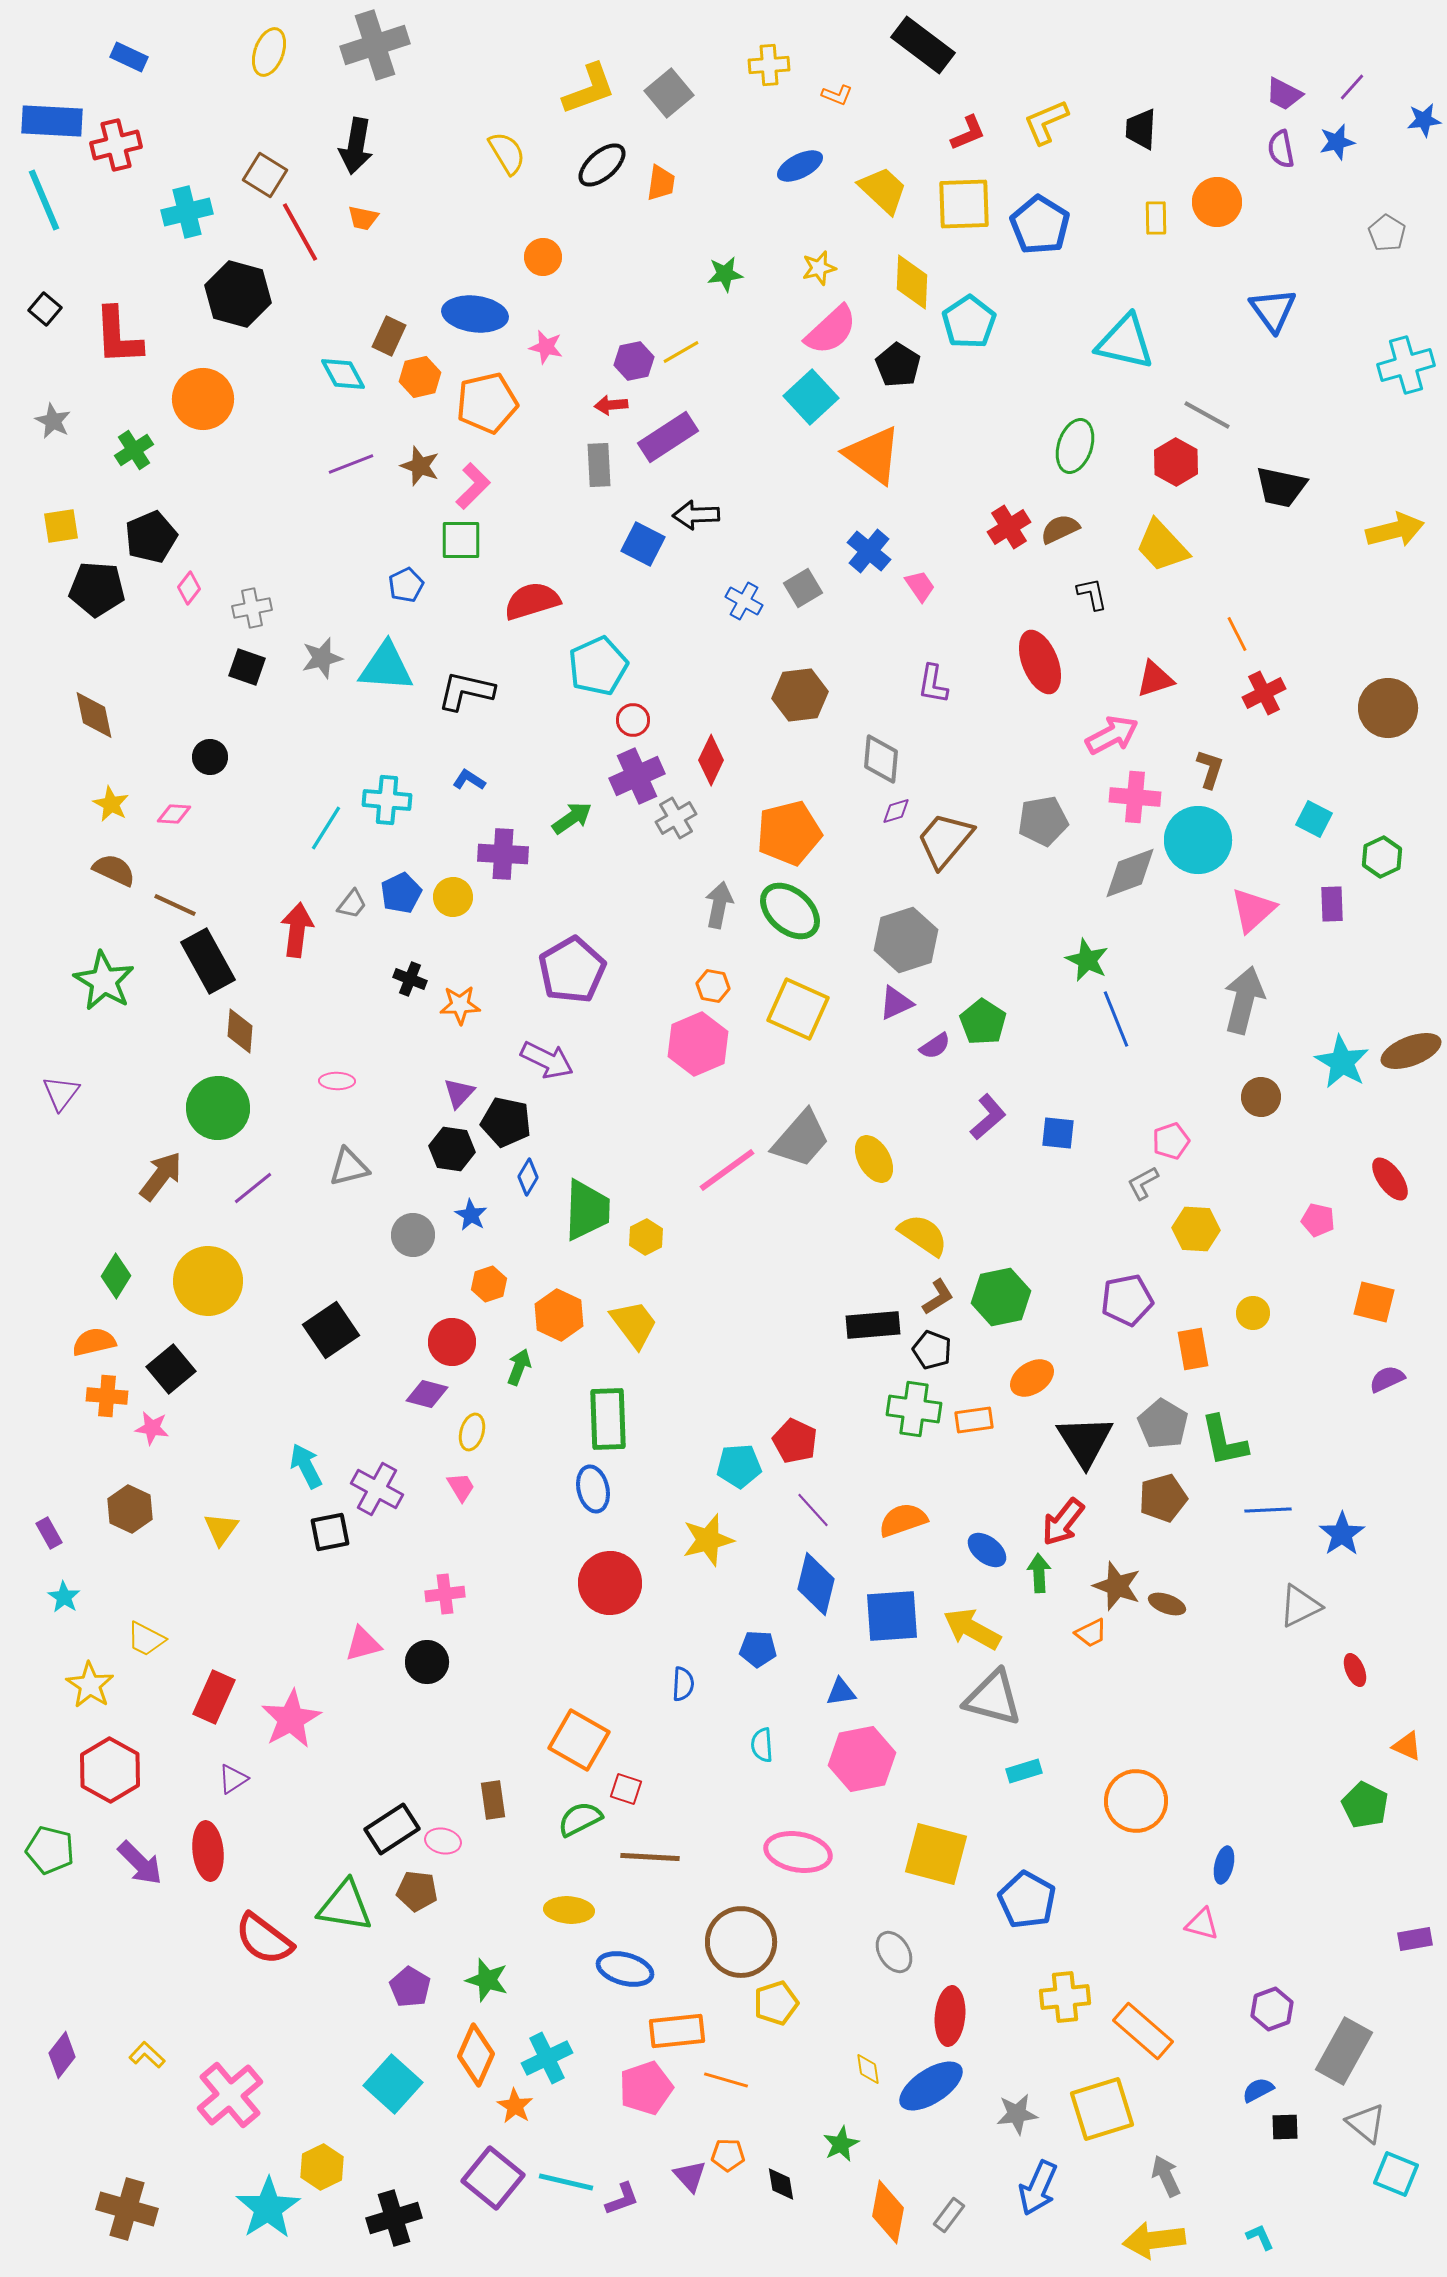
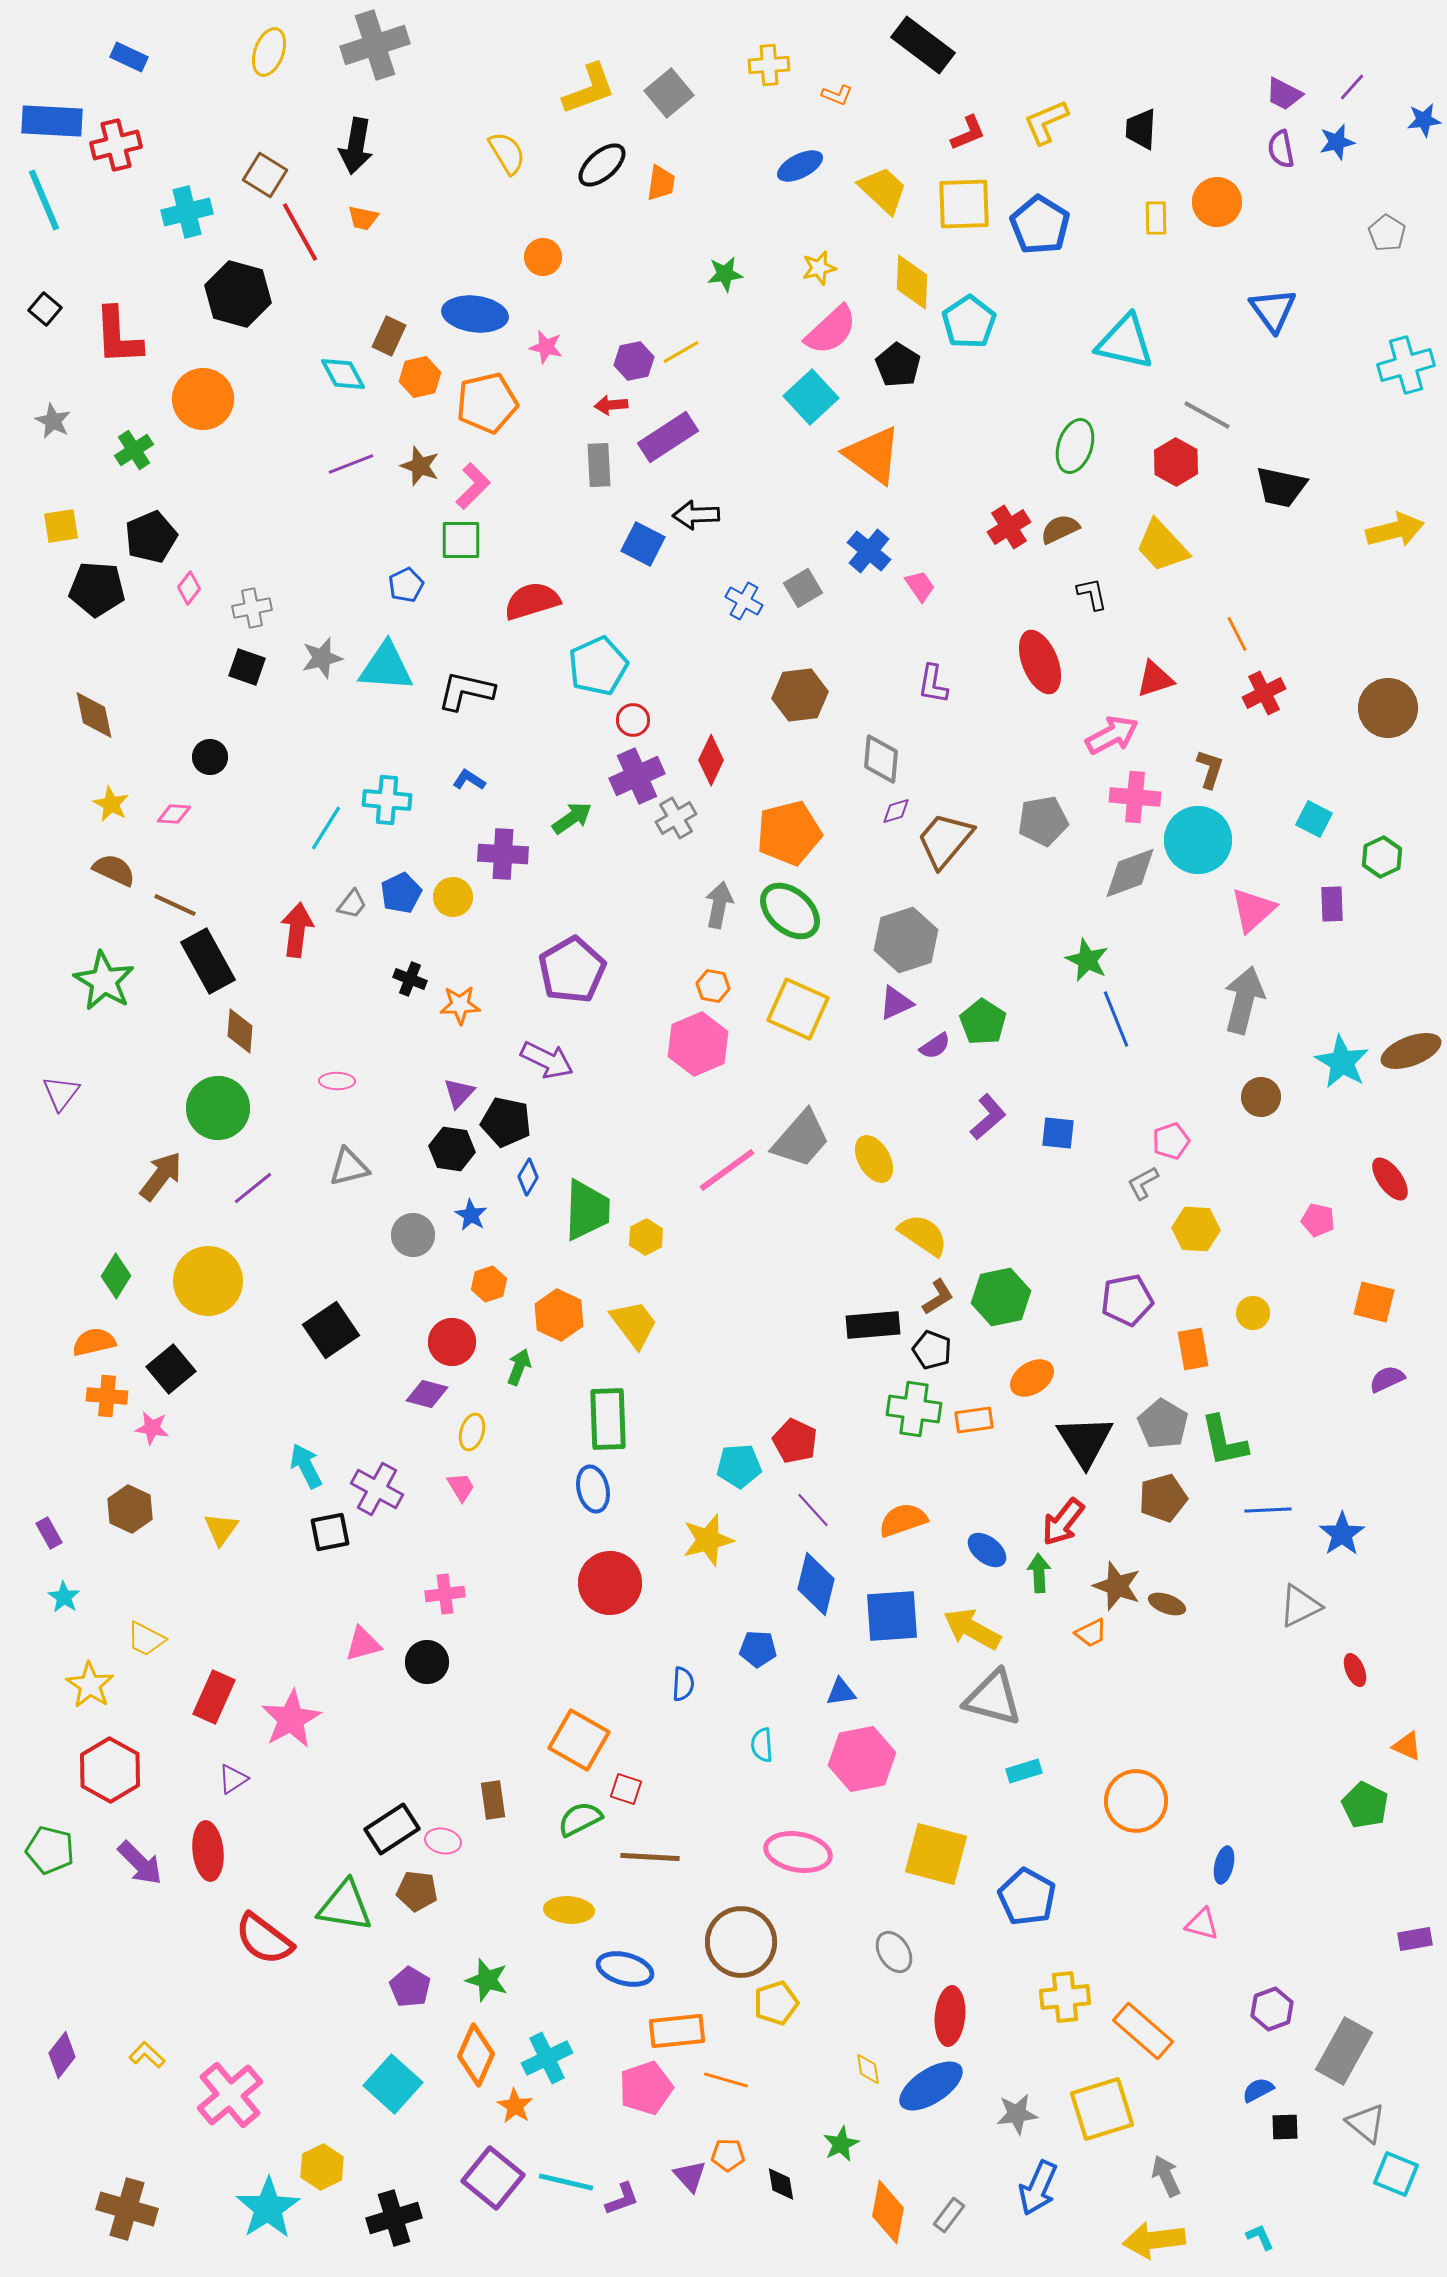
blue pentagon at (1027, 1900): moved 3 px up
